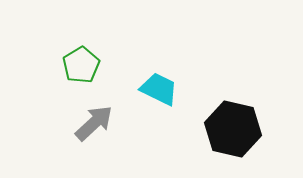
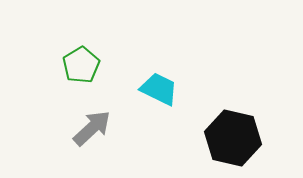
gray arrow: moved 2 px left, 5 px down
black hexagon: moved 9 px down
